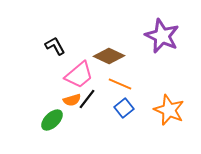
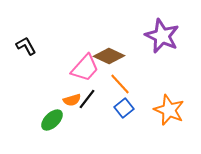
black L-shape: moved 29 px left
pink trapezoid: moved 6 px right, 7 px up; rotated 8 degrees counterclockwise
orange line: rotated 25 degrees clockwise
